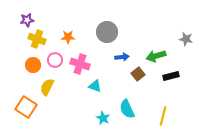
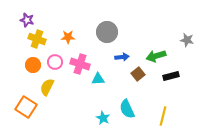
purple star: rotated 24 degrees clockwise
gray star: moved 1 px right, 1 px down
pink circle: moved 2 px down
cyan triangle: moved 3 px right, 7 px up; rotated 24 degrees counterclockwise
